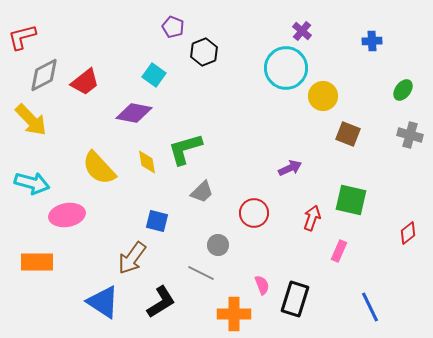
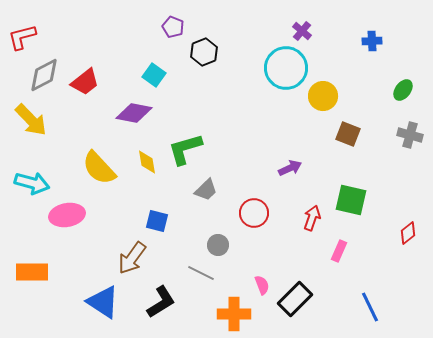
gray trapezoid: moved 4 px right, 2 px up
orange rectangle: moved 5 px left, 10 px down
black rectangle: rotated 28 degrees clockwise
